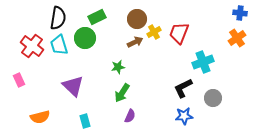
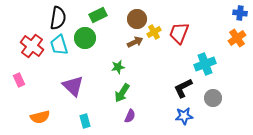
green rectangle: moved 1 px right, 2 px up
cyan cross: moved 2 px right, 2 px down
